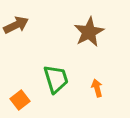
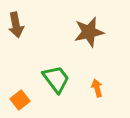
brown arrow: rotated 105 degrees clockwise
brown star: rotated 16 degrees clockwise
green trapezoid: rotated 20 degrees counterclockwise
